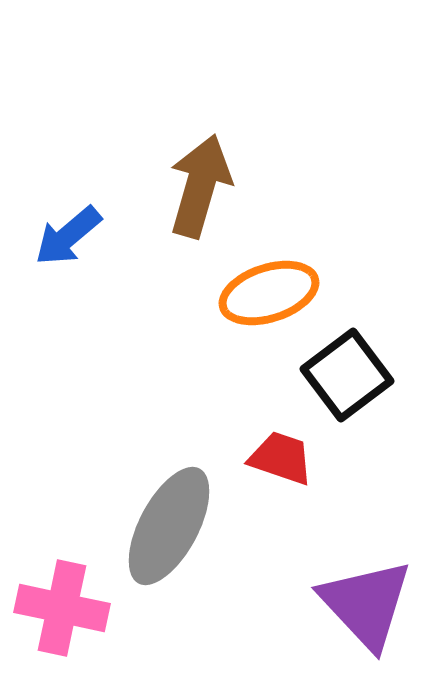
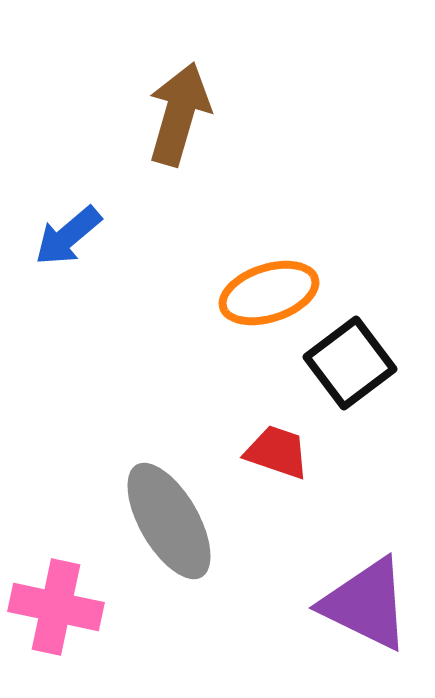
brown arrow: moved 21 px left, 72 px up
black square: moved 3 px right, 12 px up
red trapezoid: moved 4 px left, 6 px up
gray ellipse: moved 5 px up; rotated 58 degrees counterclockwise
purple triangle: rotated 21 degrees counterclockwise
pink cross: moved 6 px left, 1 px up
